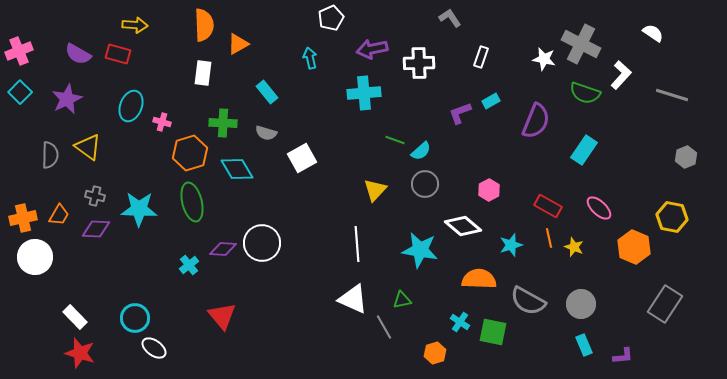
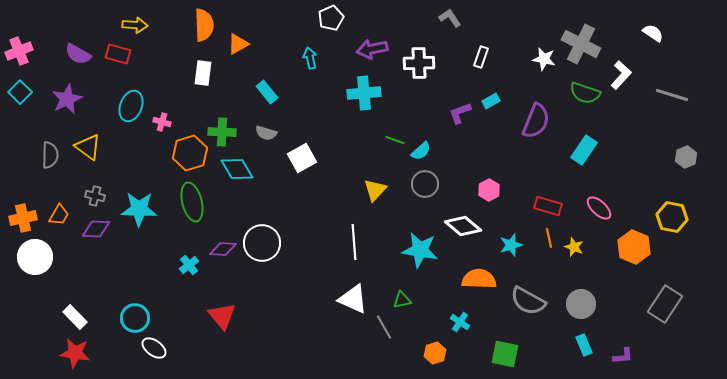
green cross at (223, 123): moved 1 px left, 9 px down
red rectangle at (548, 206): rotated 12 degrees counterclockwise
white line at (357, 244): moved 3 px left, 2 px up
green square at (493, 332): moved 12 px right, 22 px down
red star at (80, 353): moved 5 px left; rotated 8 degrees counterclockwise
